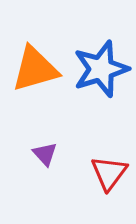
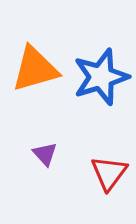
blue star: moved 8 px down
